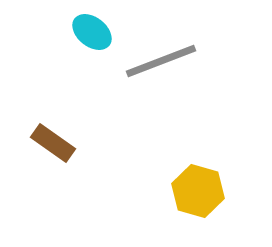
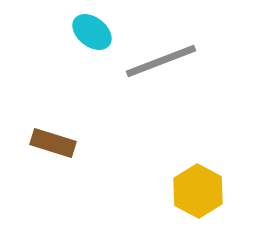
brown rectangle: rotated 18 degrees counterclockwise
yellow hexagon: rotated 12 degrees clockwise
